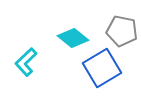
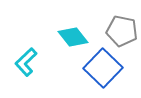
cyan diamond: moved 1 px up; rotated 12 degrees clockwise
blue square: moved 1 px right; rotated 15 degrees counterclockwise
